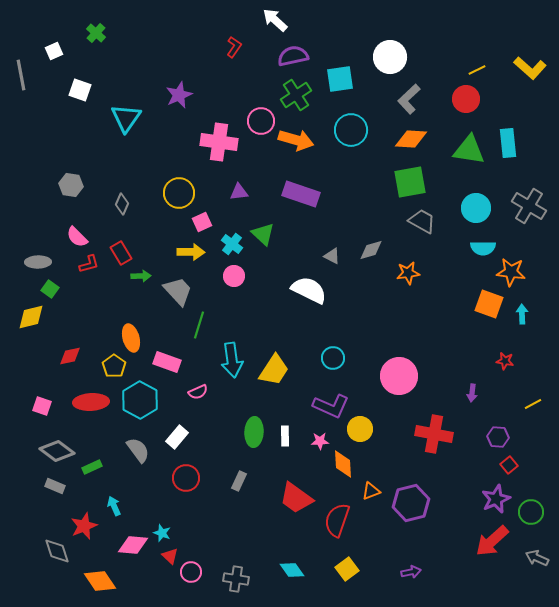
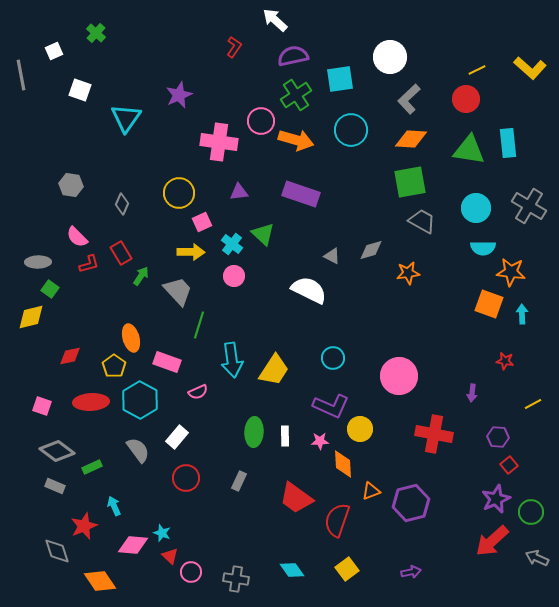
green arrow at (141, 276): rotated 54 degrees counterclockwise
